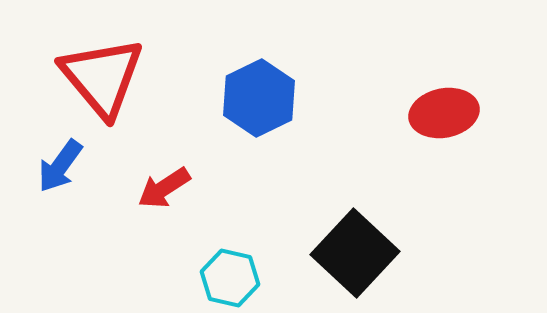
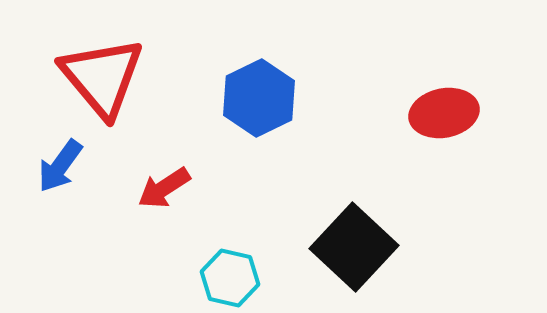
black square: moved 1 px left, 6 px up
